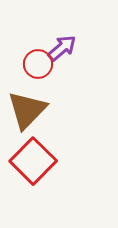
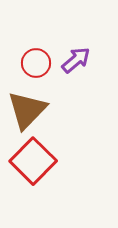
purple arrow: moved 14 px right, 12 px down
red circle: moved 2 px left, 1 px up
